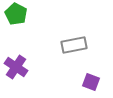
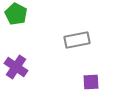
gray rectangle: moved 3 px right, 5 px up
purple square: rotated 24 degrees counterclockwise
